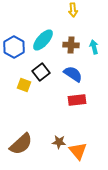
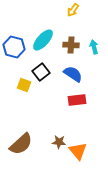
yellow arrow: rotated 40 degrees clockwise
blue hexagon: rotated 15 degrees counterclockwise
